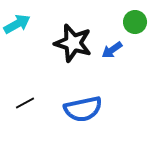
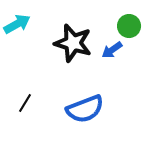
green circle: moved 6 px left, 4 px down
black line: rotated 30 degrees counterclockwise
blue semicircle: moved 2 px right; rotated 9 degrees counterclockwise
